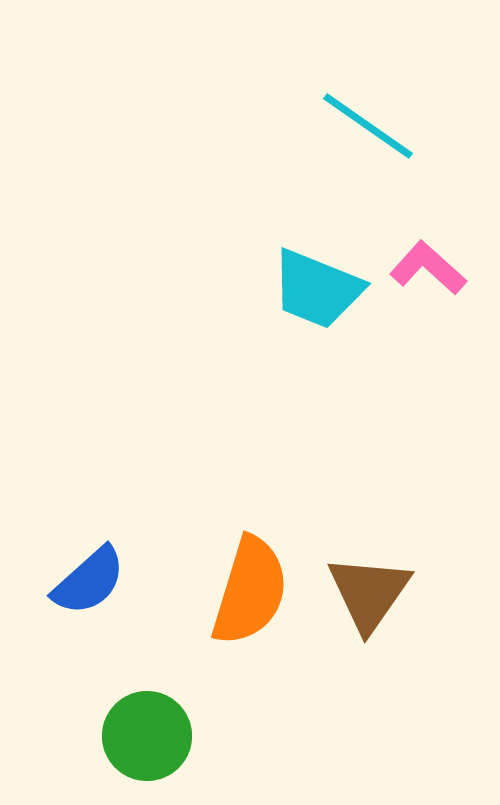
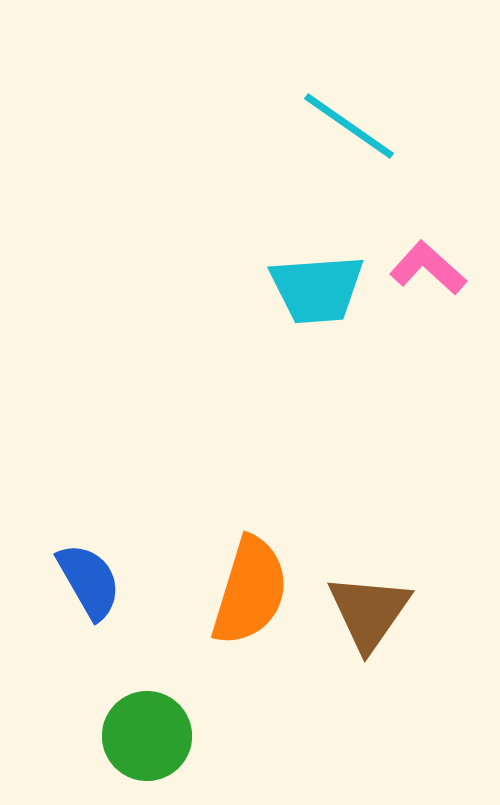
cyan line: moved 19 px left
cyan trapezoid: rotated 26 degrees counterclockwise
blue semicircle: rotated 78 degrees counterclockwise
brown triangle: moved 19 px down
